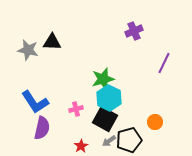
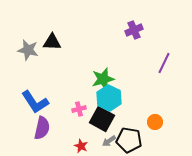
purple cross: moved 1 px up
pink cross: moved 3 px right
black square: moved 3 px left
black pentagon: rotated 25 degrees clockwise
red star: rotated 16 degrees counterclockwise
